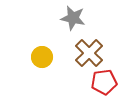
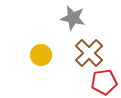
yellow circle: moved 1 px left, 2 px up
